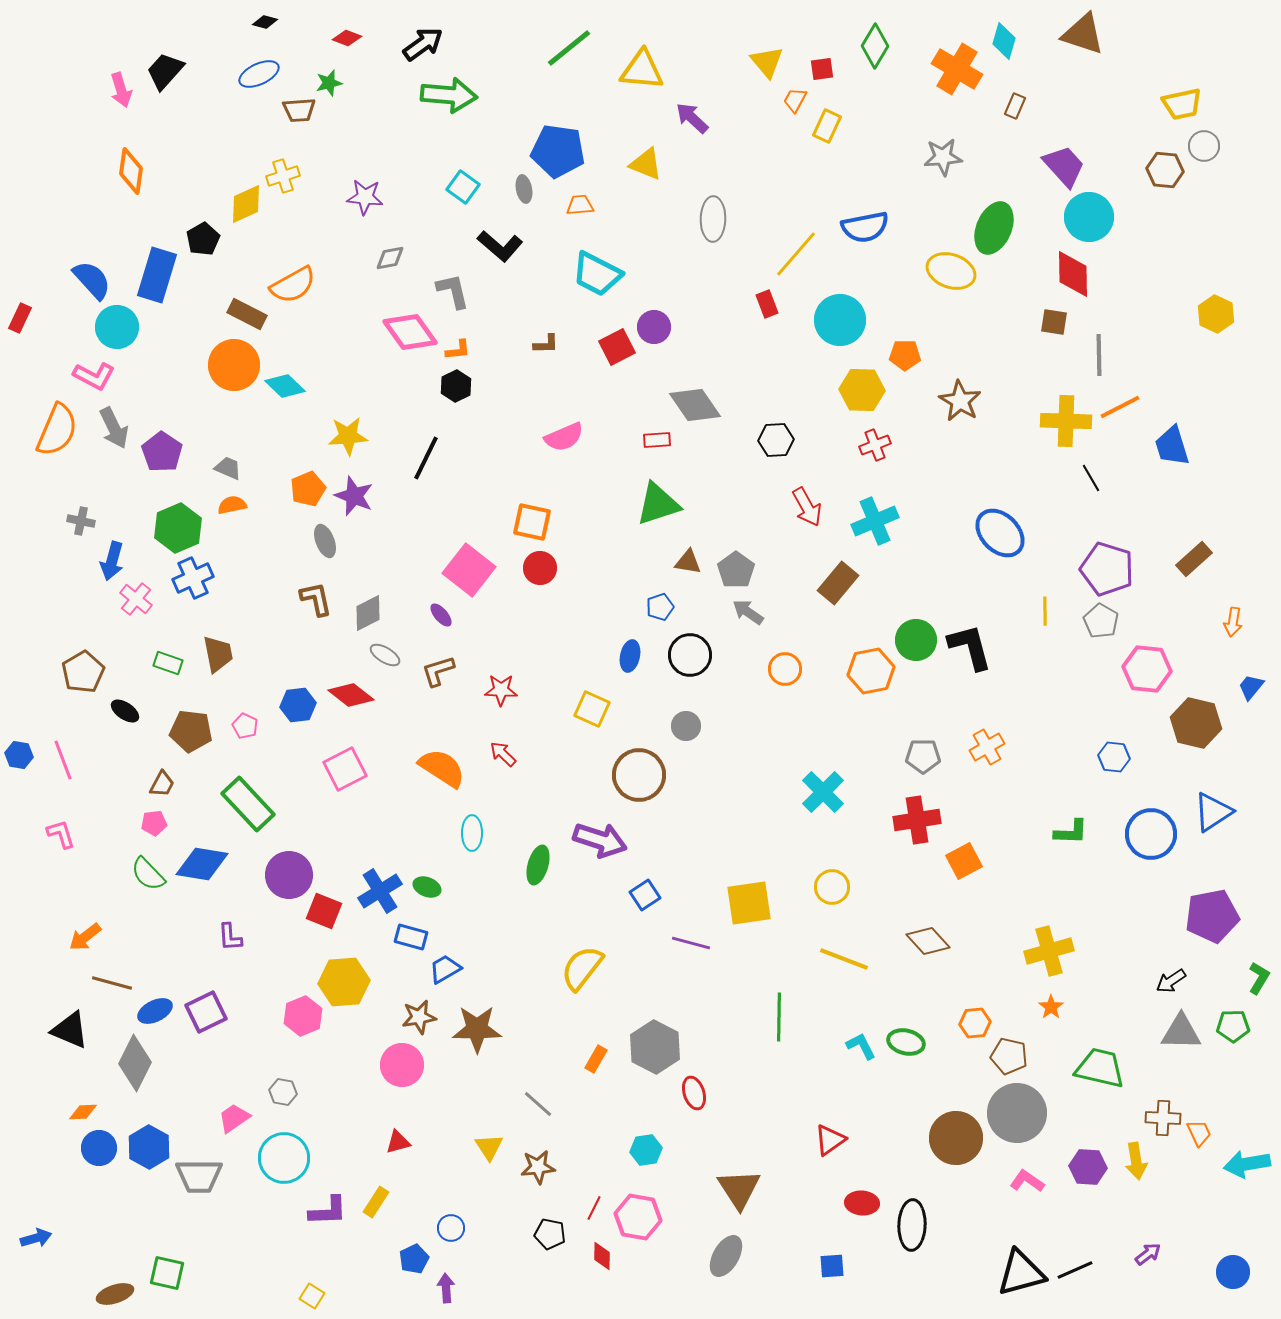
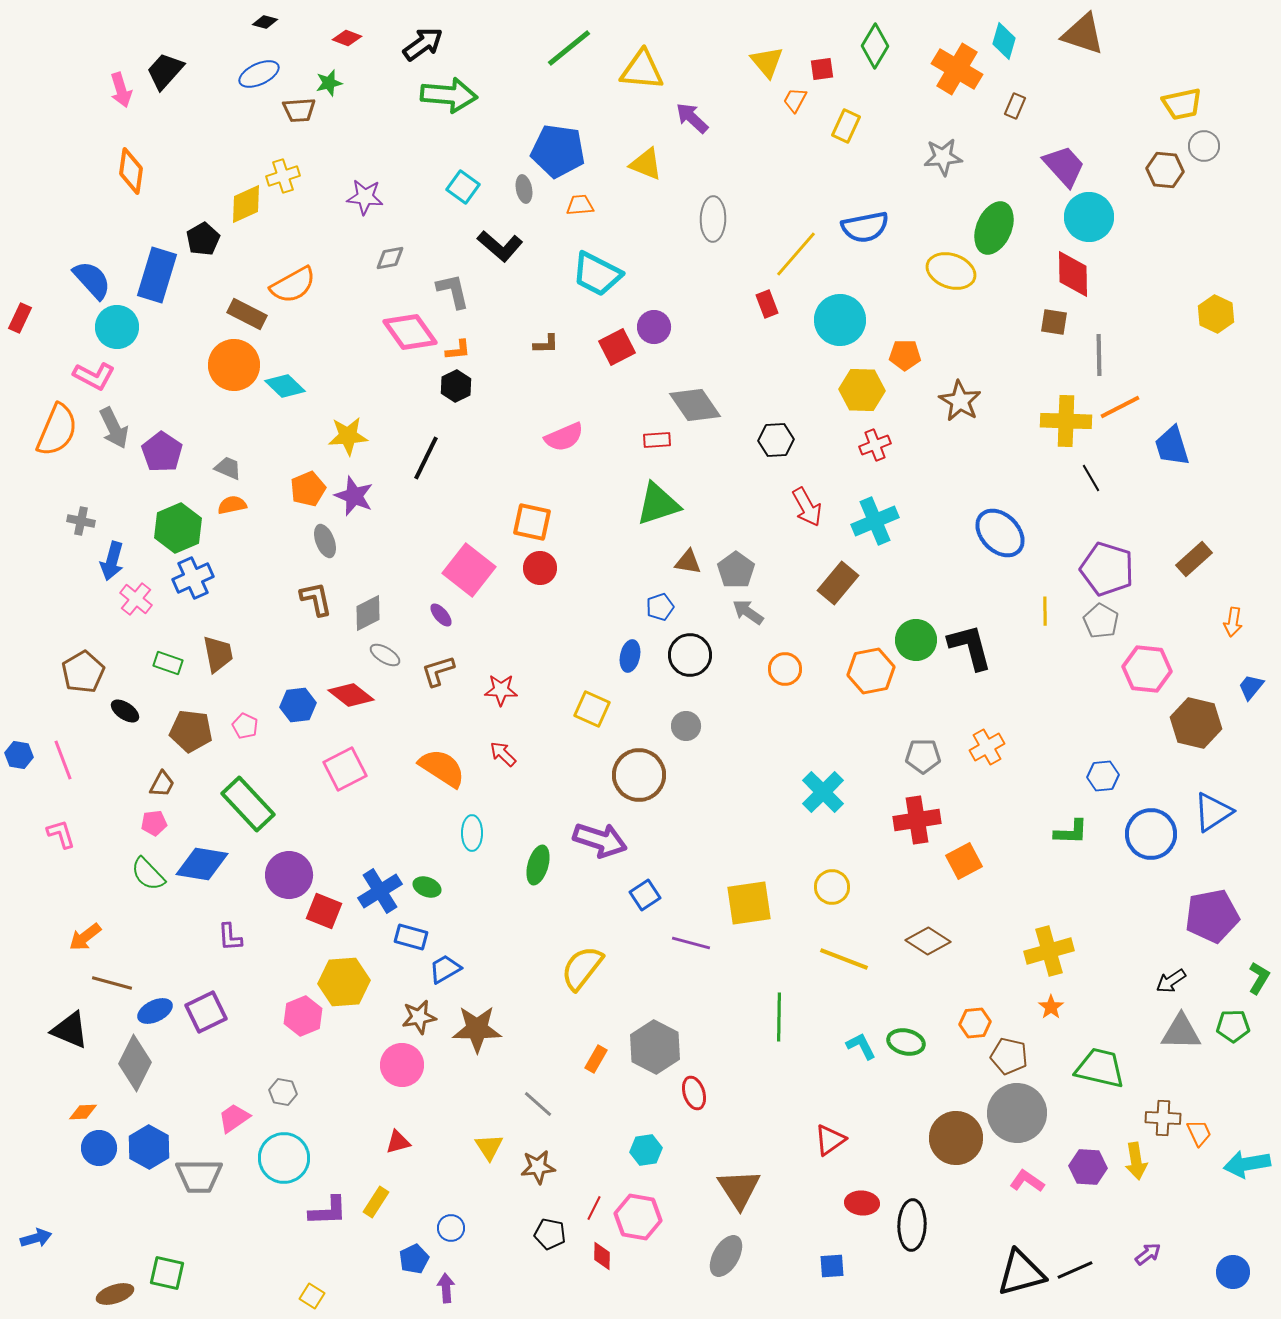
yellow rectangle at (827, 126): moved 19 px right
blue hexagon at (1114, 757): moved 11 px left, 19 px down; rotated 12 degrees counterclockwise
brown diamond at (928, 941): rotated 15 degrees counterclockwise
